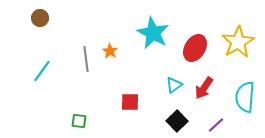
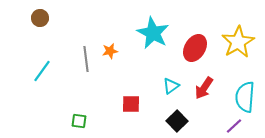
orange star: rotated 28 degrees clockwise
cyan triangle: moved 3 px left, 1 px down
red square: moved 1 px right, 2 px down
purple line: moved 18 px right, 1 px down
